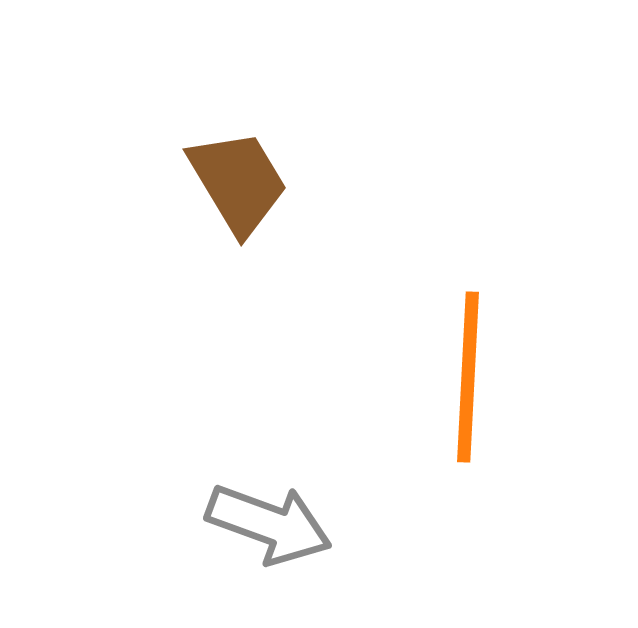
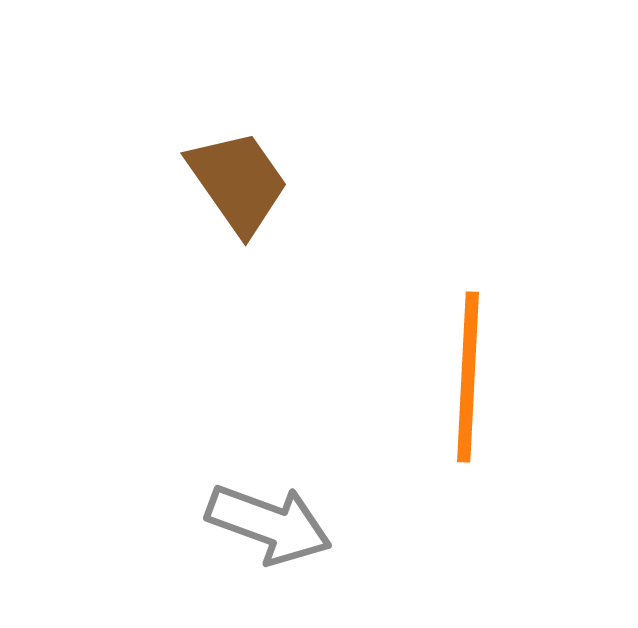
brown trapezoid: rotated 4 degrees counterclockwise
